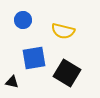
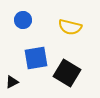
yellow semicircle: moved 7 px right, 4 px up
blue square: moved 2 px right
black triangle: rotated 40 degrees counterclockwise
